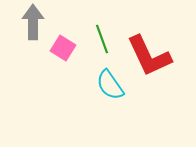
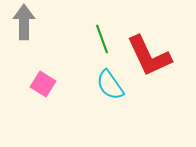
gray arrow: moved 9 px left
pink square: moved 20 px left, 36 px down
